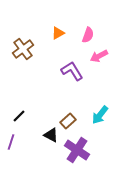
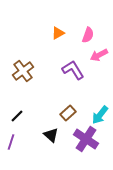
brown cross: moved 22 px down
pink arrow: moved 1 px up
purple L-shape: moved 1 px right, 1 px up
black line: moved 2 px left
brown rectangle: moved 8 px up
black triangle: rotated 14 degrees clockwise
purple cross: moved 9 px right, 11 px up
